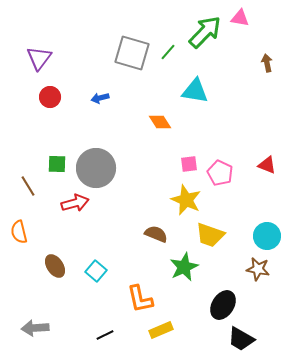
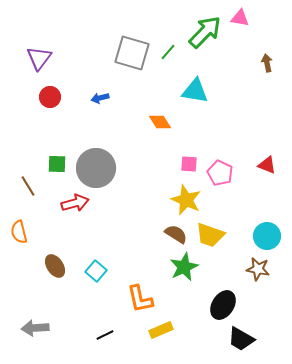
pink square: rotated 12 degrees clockwise
brown semicircle: moved 20 px right; rotated 10 degrees clockwise
